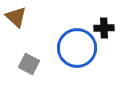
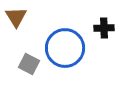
brown triangle: rotated 15 degrees clockwise
blue circle: moved 12 px left
